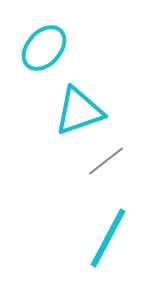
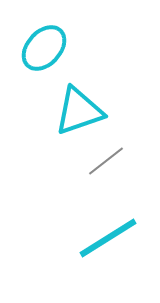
cyan line: rotated 30 degrees clockwise
